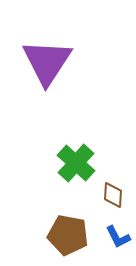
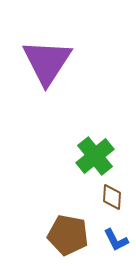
green cross: moved 19 px right, 7 px up; rotated 9 degrees clockwise
brown diamond: moved 1 px left, 2 px down
blue L-shape: moved 2 px left, 3 px down
